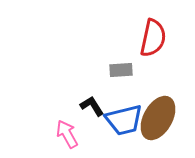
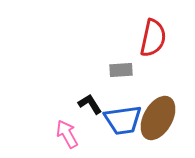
black L-shape: moved 2 px left, 2 px up
blue trapezoid: moved 1 px left; rotated 6 degrees clockwise
